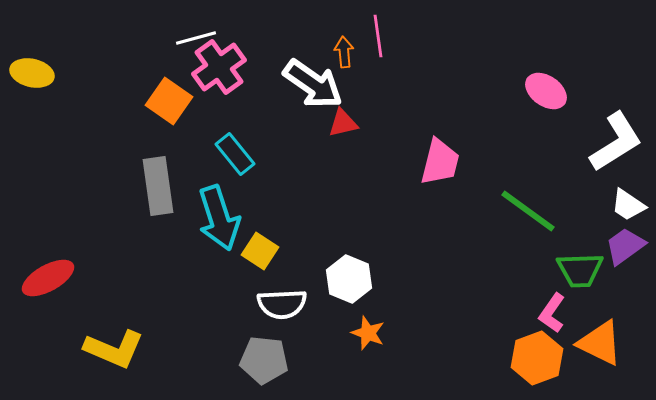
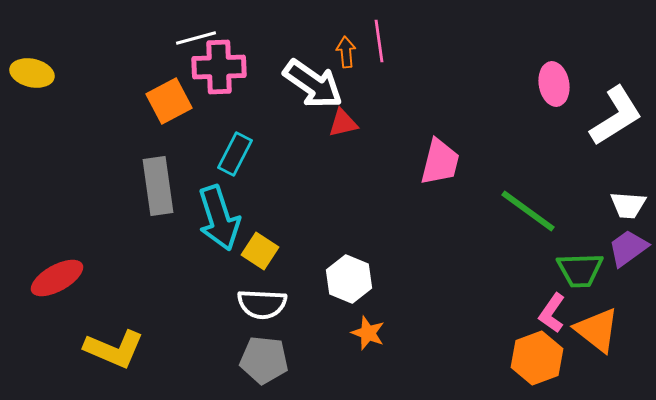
pink line: moved 1 px right, 5 px down
orange arrow: moved 2 px right
pink cross: rotated 34 degrees clockwise
pink ellipse: moved 8 px right, 7 px up; rotated 45 degrees clockwise
orange square: rotated 27 degrees clockwise
white L-shape: moved 26 px up
cyan rectangle: rotated 66 degrees clockwise
white trapezoid: rotated 30 degrees counterclockwise
purple trapezoid: moved 3 px right, 2 px down
red ellipse: moved 9 px right
white semicircle: moved 20 px left; rotated 6 degrees clockwise
orange triangle: moved 3 px left, 13 px up; rotated 12 degrees clockwise
